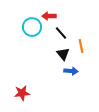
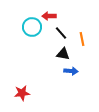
orange line: moved 1 px right, 7 px up
black triangle: rotated 40 degrees counterclockwise
